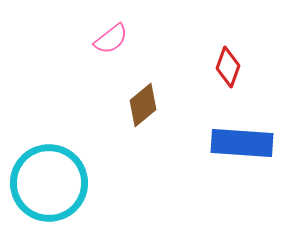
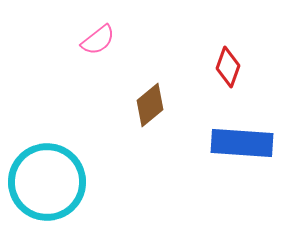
pink semicircle: moved 13 px left, 1 px down
brown diamond: moved 7 px right
cyan circle: moved 2 px left, 1 px up
